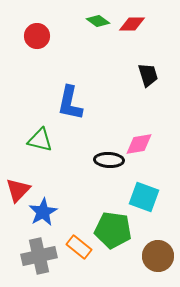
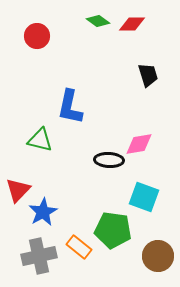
blue L-shape: moved 4 px down
